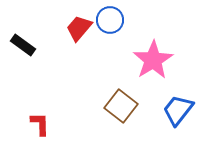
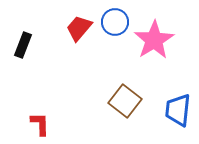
blue circle: moved 5 px right, 2 px down
black rectangle: rotated 75 degrees clockwise
pink star: moved 1 px right, 20 px up
brown square: moved 4 px right, 5 px up
blue trapezoid: rotated 32 degrees counterclockwise
